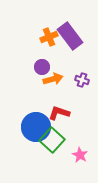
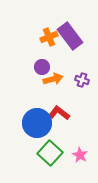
red L-shape: rotated 20 degrees clockwise
blue circle: moved 1 px right, 4 px up
green square: moved 2 px left, 13 px down
